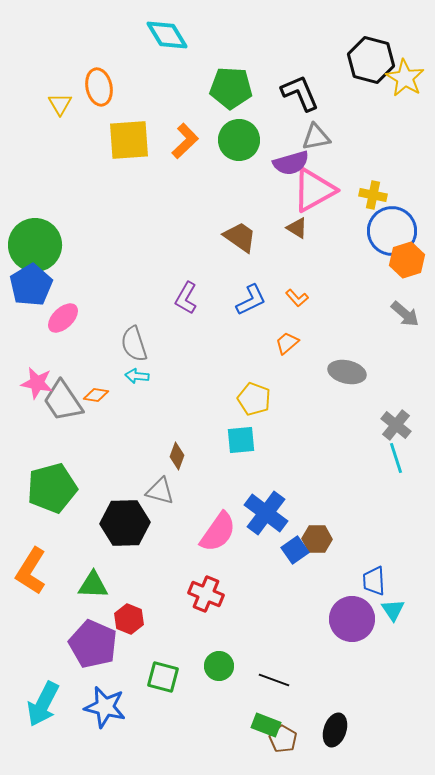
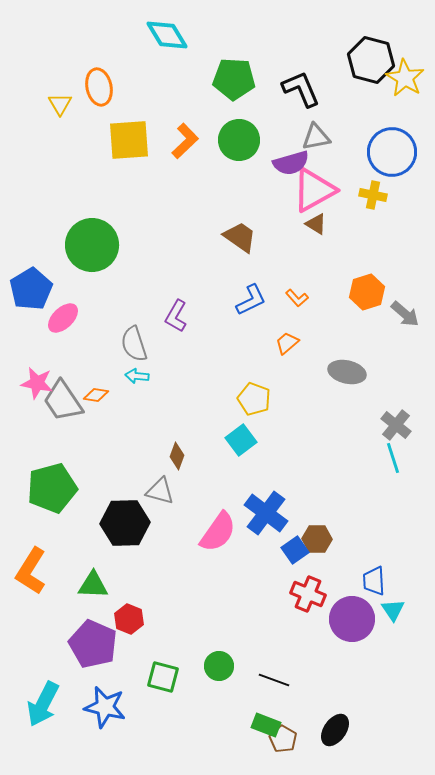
green pentagon at (231, 88): moved 3 px right, 9 px up
black L-shape at (300, 93): moved 1 px right, 4 px up
brown triangle at (297, 228): moved 19 px right, 4 px up
blue circle at (392, 231): moved 79 px up
green circle at (35, 245): moved 57 px right
orange hexagon at (407, 260): moved 40 px left, 32 px down
blue pentagon at (31, 285): moved 4 px down
purple L-shape at (186, 298): moved 10 px left, 18 px down
cyan square at (241, 440): rotated 32 degrees counterclockwise
cyan line at (396, 458): moved 3 px left
red cross at (206, 594): moved 102 px right
black ellipse at (335, 730): rotated 16 degrees clockwise
